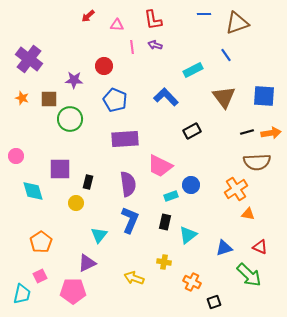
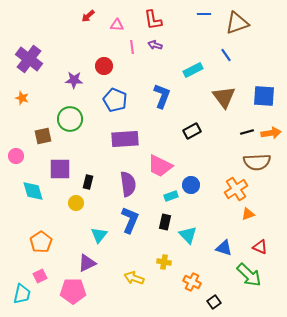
blue L-shape at (166, 97): moved 4 px left, 1 px up; rotated 65 degrees clockwise
brown square at (49, 99): moved 6 px left, 37 px down; rotated 12 degrees counterclockwise
orange triangle at (248, 214): rotated 32 degrees counterclockwise
cyan triangle at (188, 235): rotated 36 degrees counterclockwise
blue triangle at (224, 248): rotated 36 degrees clockwise
black square at (214, 302): rotated 16 degrees counterclockwise
